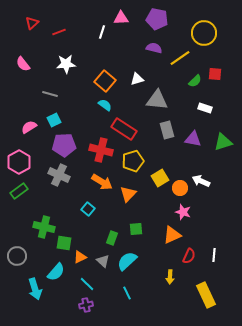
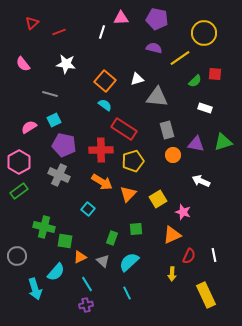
white star at (66, 64): rotated 12 degrees clockwise
gray triangle at (157, 100): moved 3 px up
purple triangle at (193, 139): moved 3 px right, 5 px down
purple pentagon at (64, 145): rotated 15 degrees clockwise
red cross at (101, 150): rotated 15 degrees counterclockwise
yellow square at (160, 178): moved 2 px left, 21 px down
orange circle at (180, 188): moved 7 px left, 33 px up
green square at (64, 243): moved 1 px right, 2 px up
white line at (214, 255): rotated 16 degrees counterclockwise
cyan semicircle at (127, 261): moved 2 px right, 1 px down
yellow arrow at (170, 277): moved 2 px right, 3 px up
cyan line at (87, 284): rotated 14 degrees clockwise
